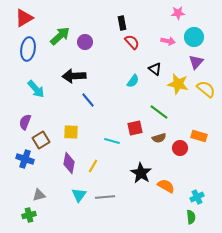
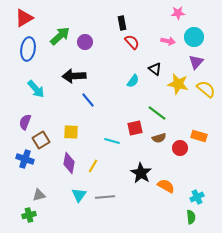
green line: moved 2 px left, 1 px down
